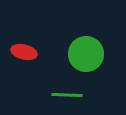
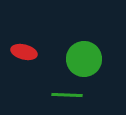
green circle: moved 2 px left, 5 px down
